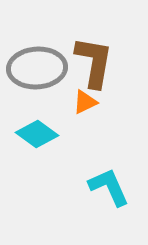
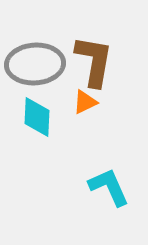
brown L-shape: moved 1 px up
gray ellipse: moved 2 px left, 4 px up
cyan diamond: moved 17 px up; rotated 57 degrees clockwise
